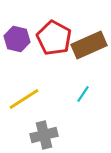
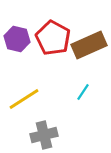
red pentagon: moved 1 px left
cyan line: moved 2 px up
